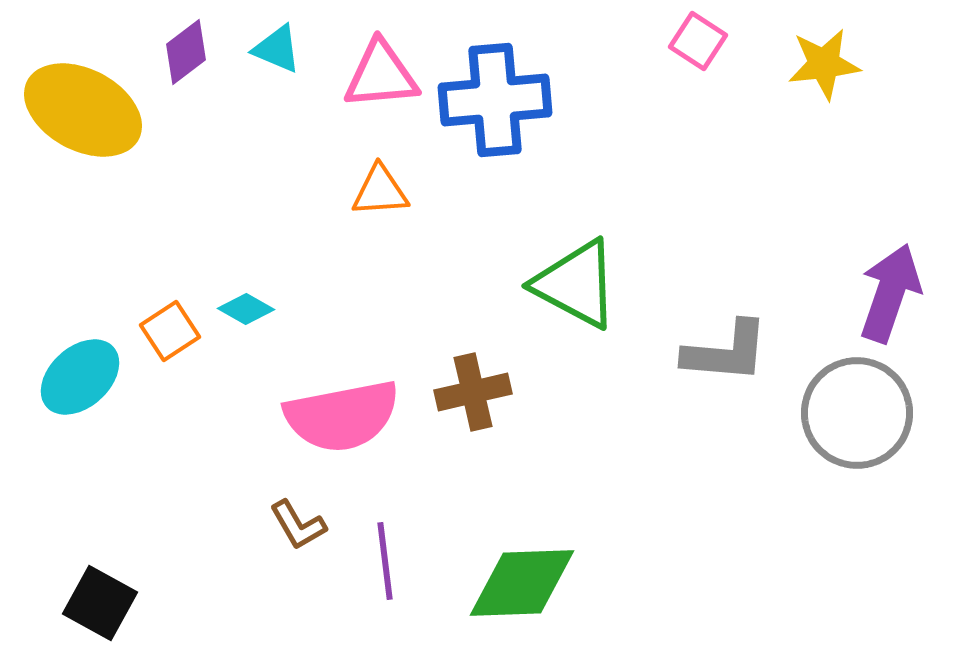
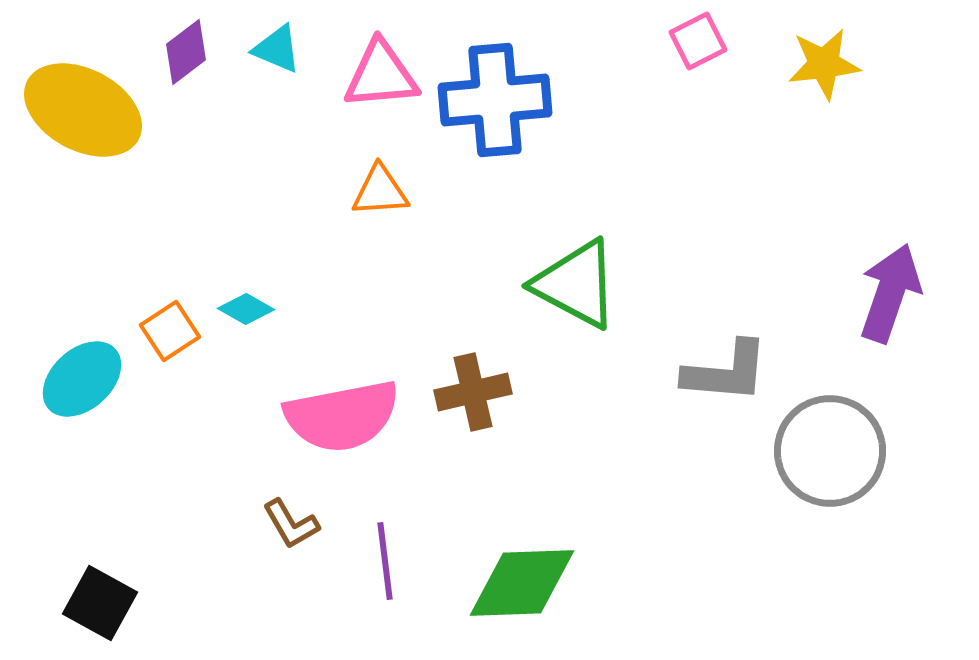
pink square: rotated 30 degrees clockwise
gray L-shape: moved 20 px down
cyan ellipse: moved 2 px right, 2 px down
gray circle: moved 27 px left, 38 px down
brown L-shape: moved 7 px left, 1 px up
